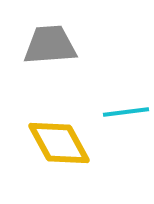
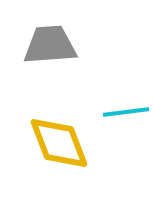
yellow diamond: rotated 8 degrees clockwise
